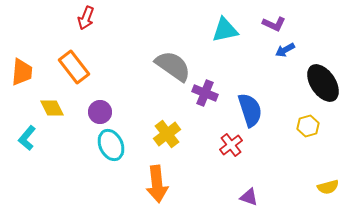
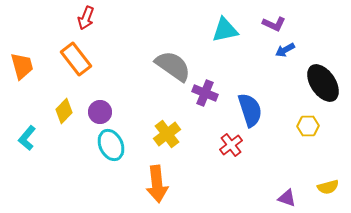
orange rectangle: moved 2 px right, 8 px up
orange trapezoid: moved 6 px up; rotated 20 degrees counterclockwise
yellow diamond: moved 12 px right, 3 px down; rotated 70 degrees clockwise
yellow hexagon: rotated 15 degrees clockwise
purple triangle: moved 38 px right, 1 px down
